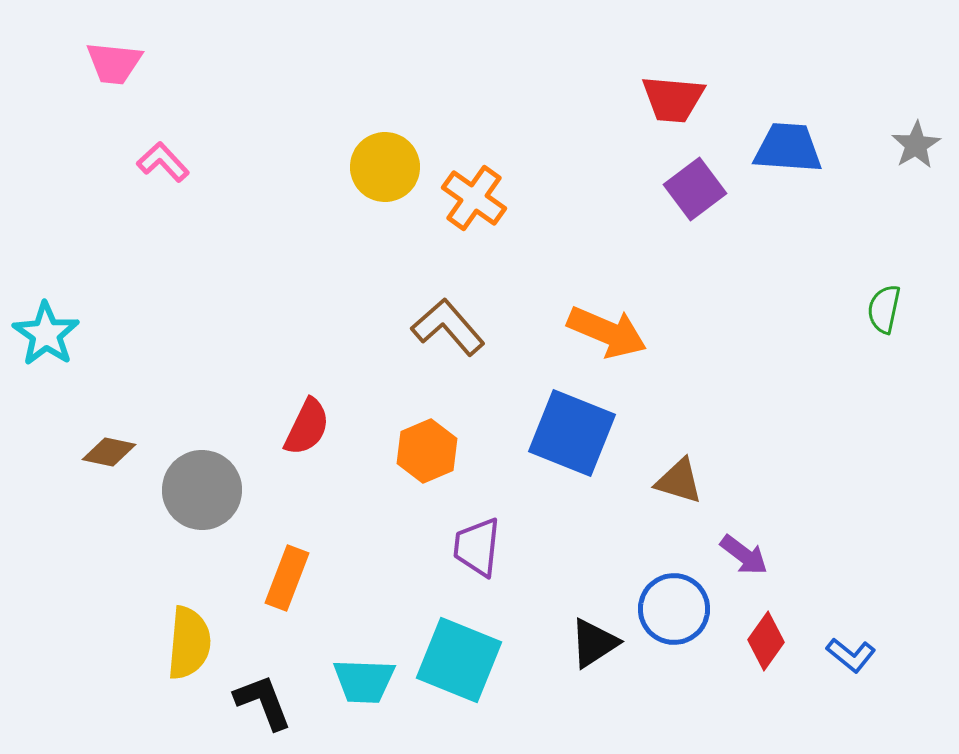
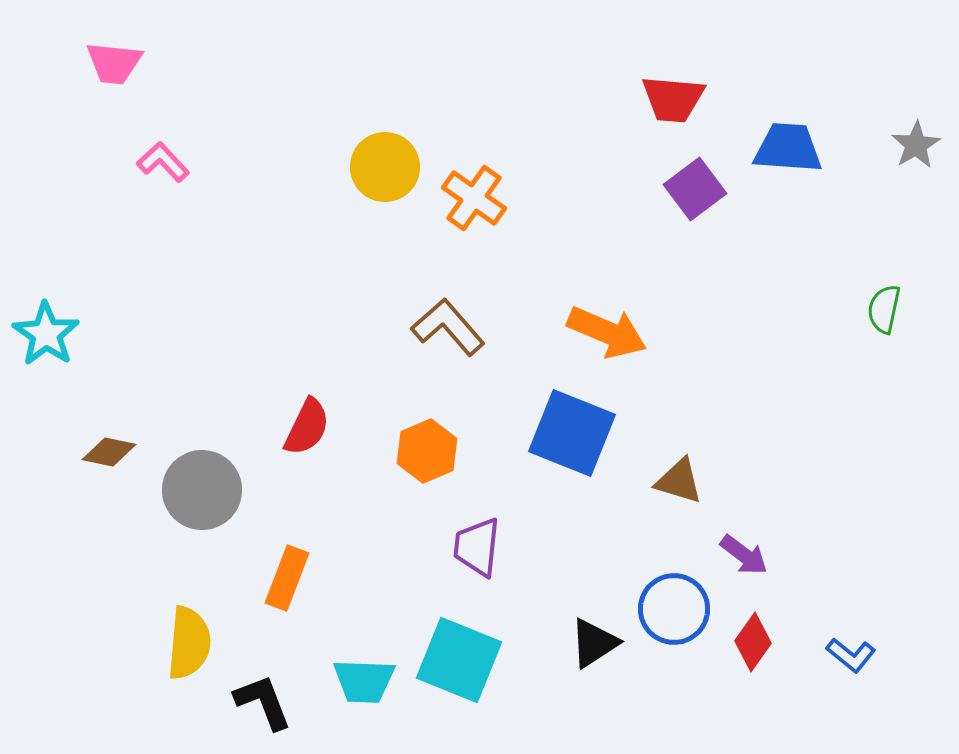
red diamond: moved 13 px left, 1 px down
